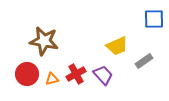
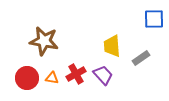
yellow trapezoid: moved 5 px left; rotated 110 degrees clockwise
gray rectangle: moved 3 px left, 3 px up
red circle: moved 4 px down
orange triangle: moved 1 px up; rotated 24 degrees clockwise
